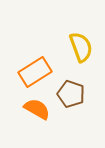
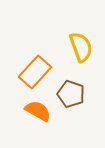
orange rectangle: rotated 16 degrees counterclockwise
orange semicircle: moved 1 px right, 2 px down
